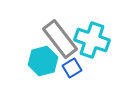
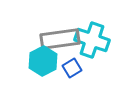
gray rectangle: rotated 60 degrees counterclockwise
cyan hexagon: rotated 12 degrees counterclockwise
